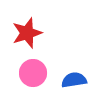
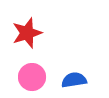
pink circle: moved 1 px left, 4 px down
